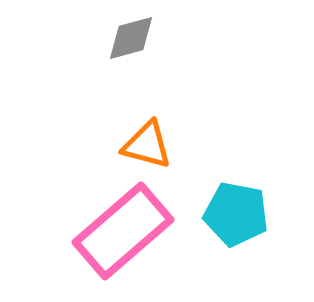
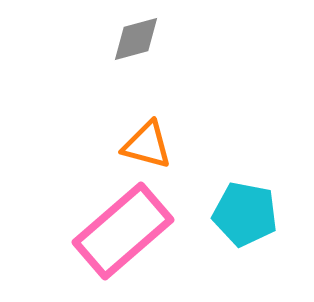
gray diamond: moved 5 px right, 1 px down
cyan pentagon: moved 9 px right
